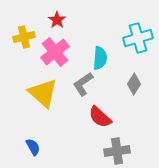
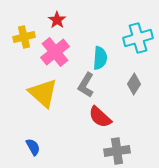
gray L-shape: moved 3 px right, 1 px down; rotated 25 degrees counterclockwise
